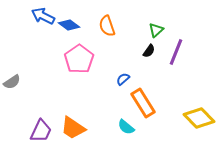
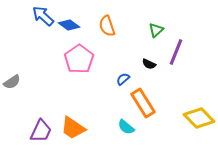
blue arrow: rotated 15 degrees clockwise
black semicircle: moved 13 px down; rotated 80 degrees clockwise
